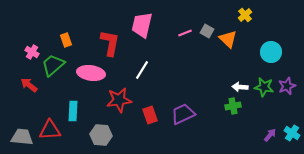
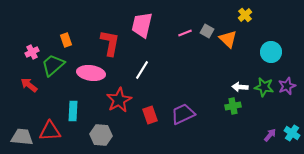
pink cross: rotated 32 degrees clockwise
red star: rotated 20 degrees counterclockwise
red triangle: moved 1 px down
